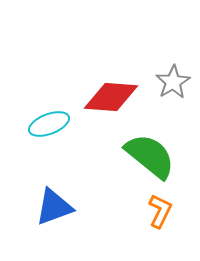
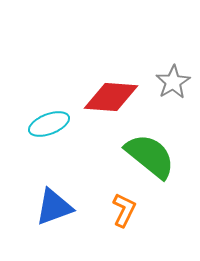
orange L-shape: moved 36 px left, 1 px up
